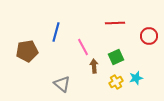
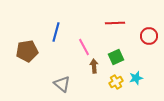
pink line: moved 1 px right
